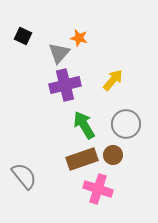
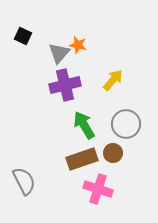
orange star: moved 1 px left, 7 px down
brown circle: moved 2 px up
gray semicircle: moved 5 px down; rotated 12 degrees clockwise
